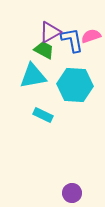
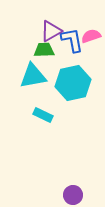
purple triangle: moved 1 px right, 1 px up
green trapezoid: rotated 30 degrees counterclockwise
cyan hexagon: moved 2 px left, 2 px up; rotated 16 degrees counterclockwise
purple circle: moved 1 px right, 2 px down
